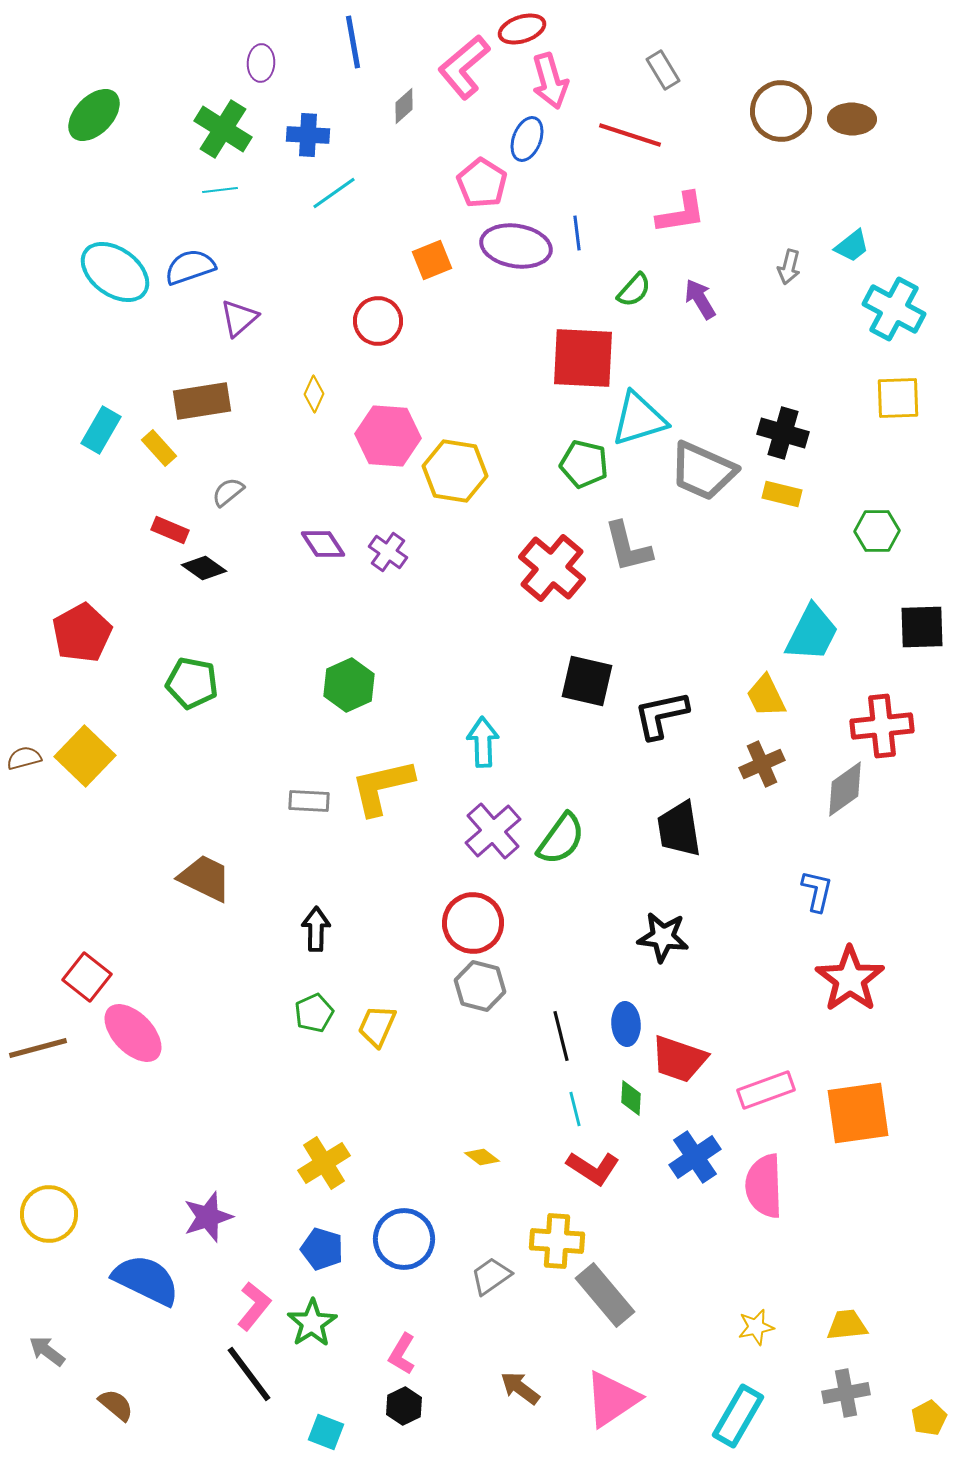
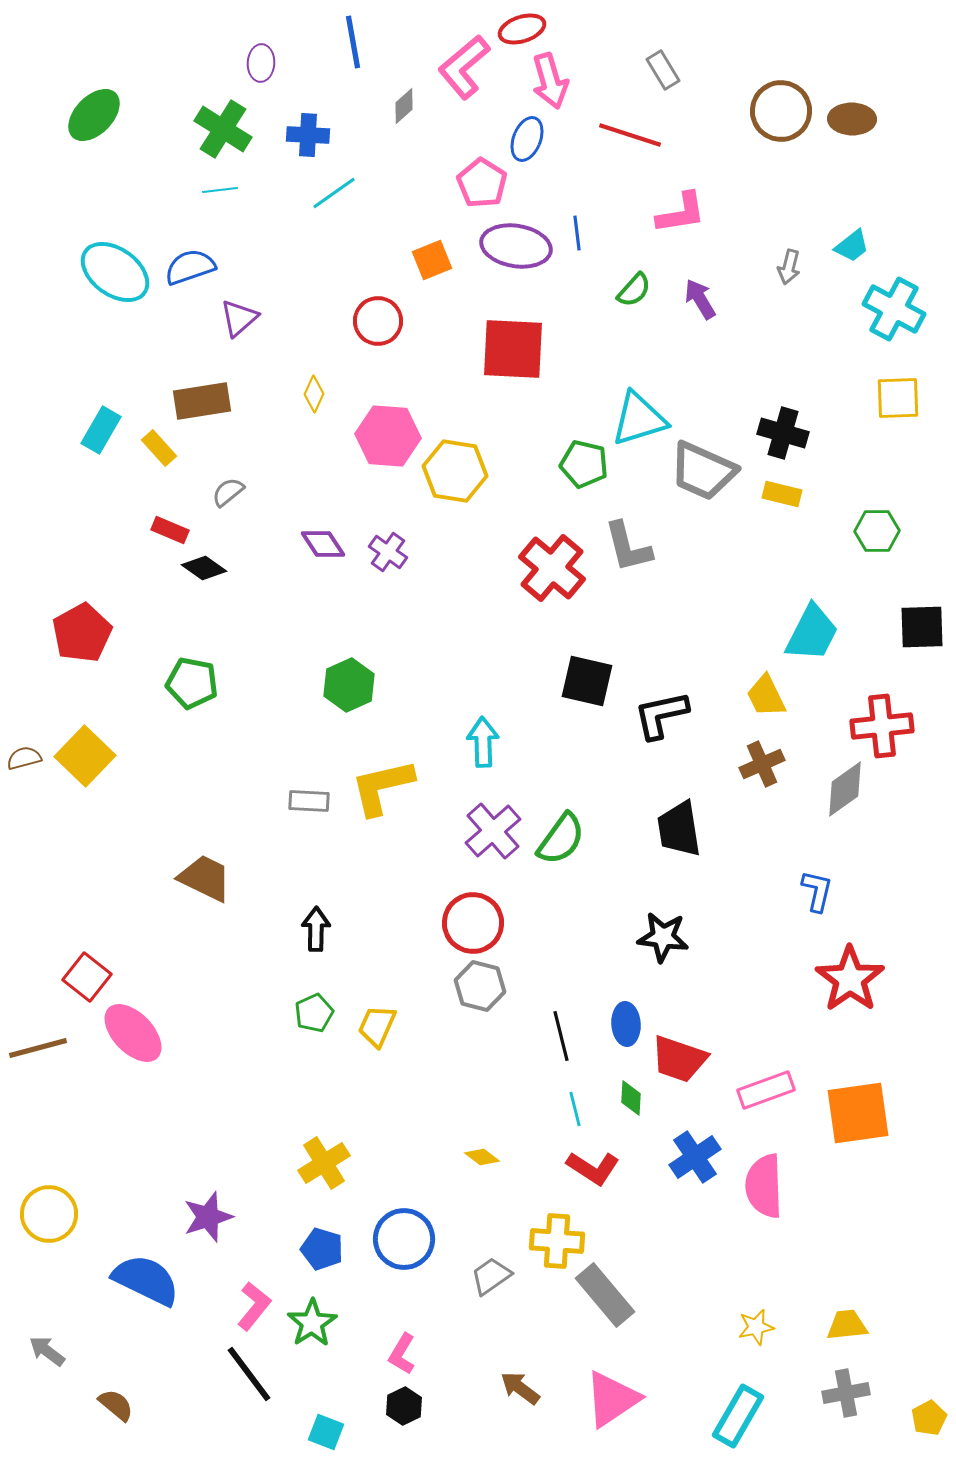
red square at (583, 358): moved 70 px left, 9 px up
